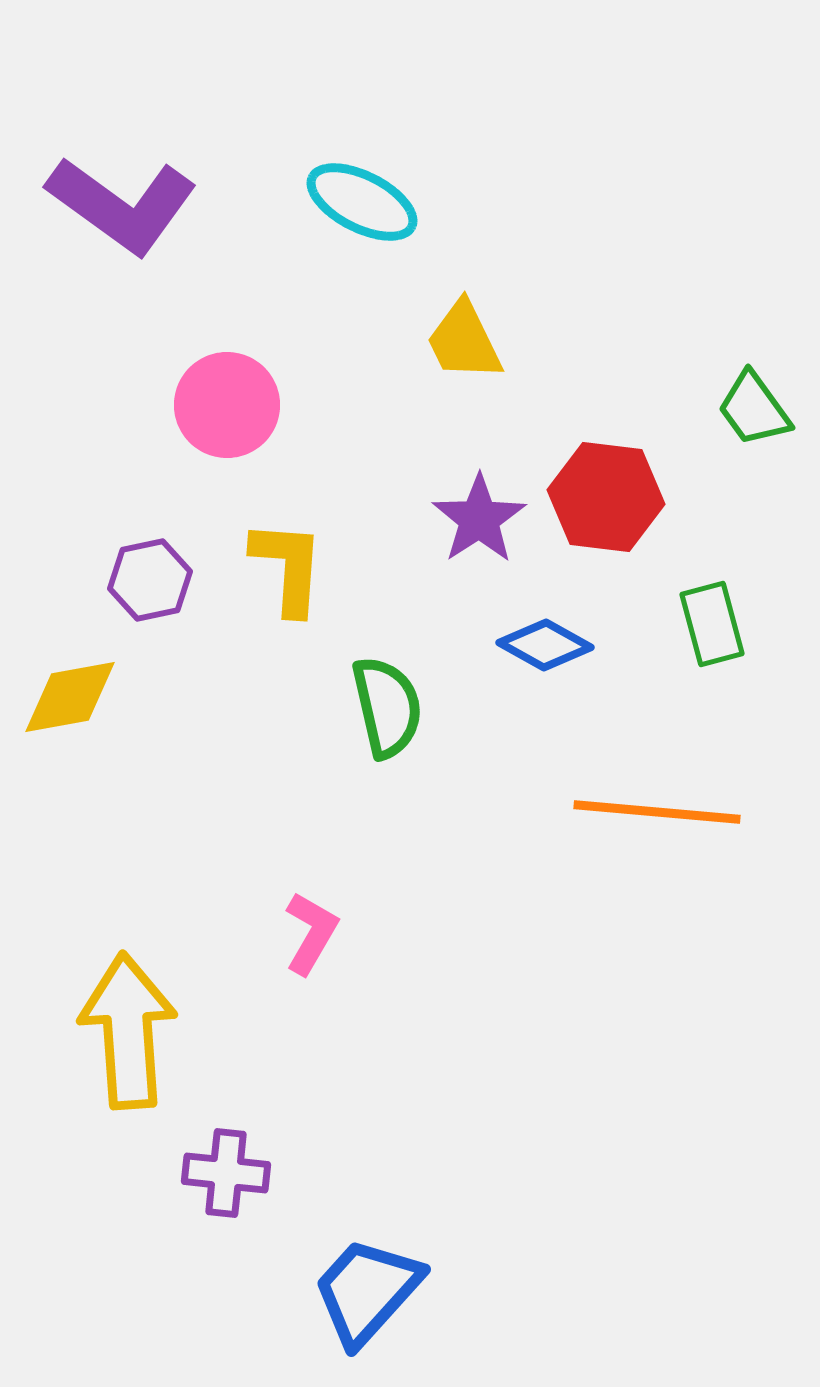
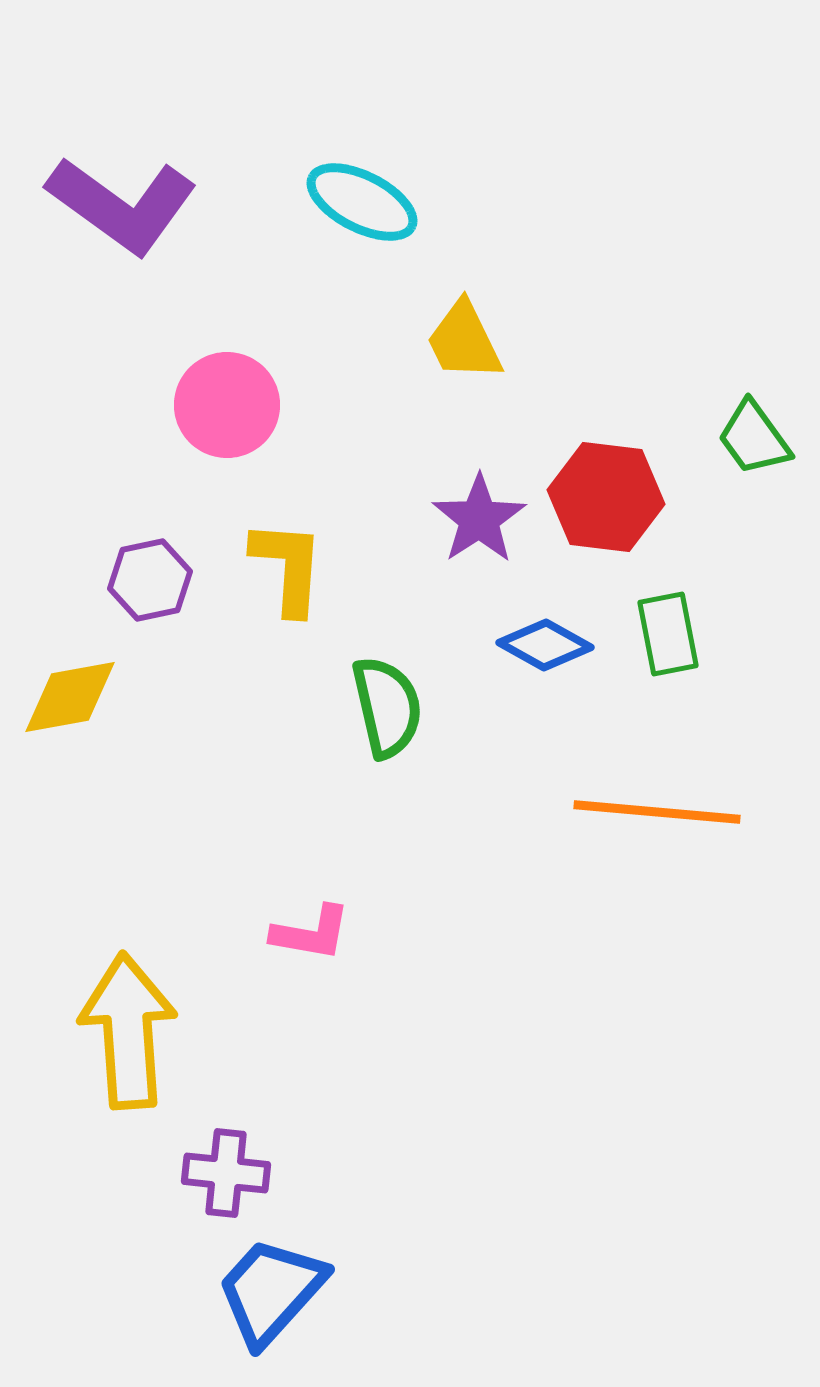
green trapezoid: moved 29 px down
green rectangle: moved 44 px left, 10 px down; rotated 4 degrees clockwise
pink L-shape: rotated 70 degrees clockwise
blue trapezoid: moved 96 px left
